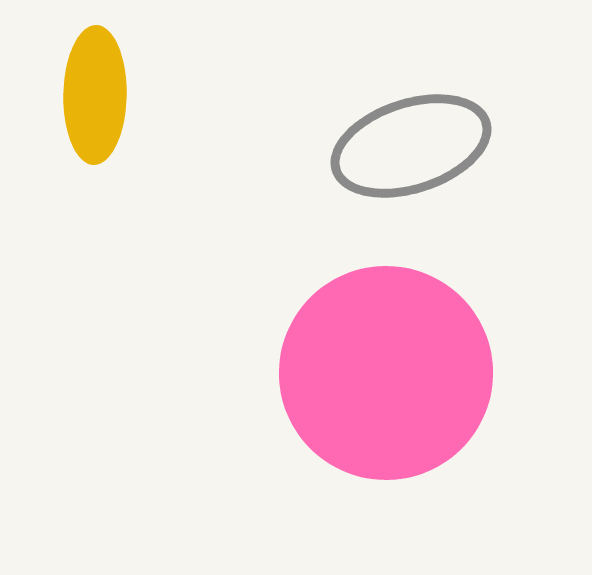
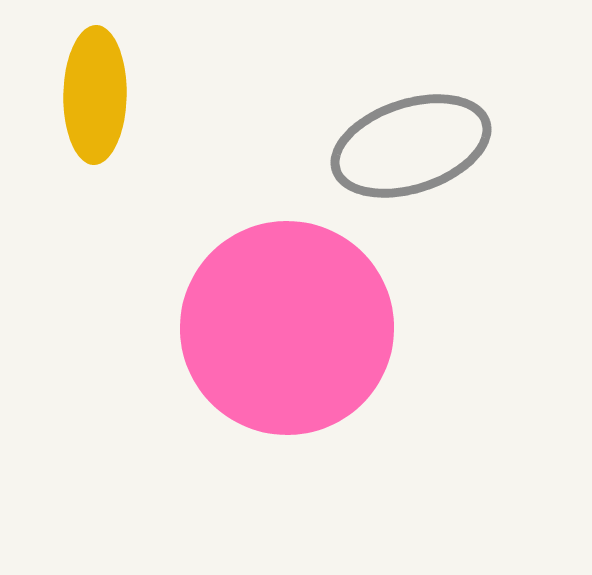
pink circle: moved 99 px left, 45 px up
